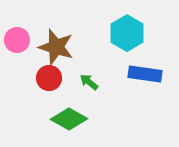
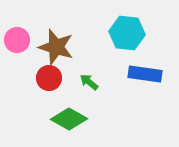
cyan hexagon: rotated 24 degrees counterclockwise
